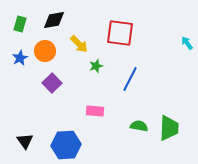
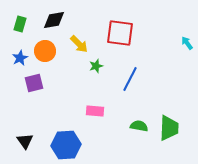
purple square: moved 18 px left; rotated 30 degrees clockwise
